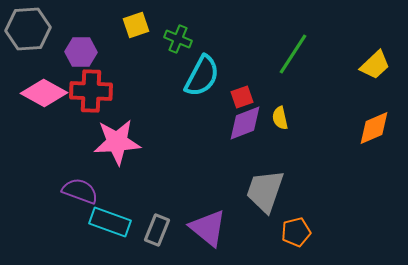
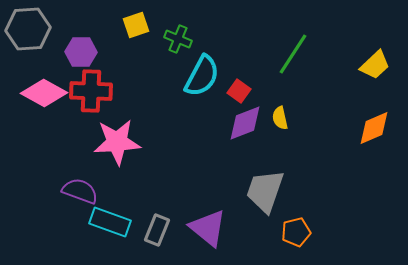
red square: moved 3 px left, 6 px up; rotated 35 degrees counterclockwise
